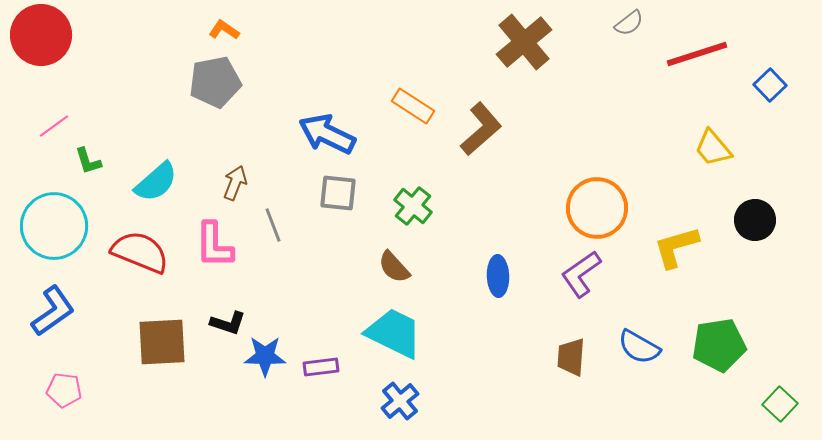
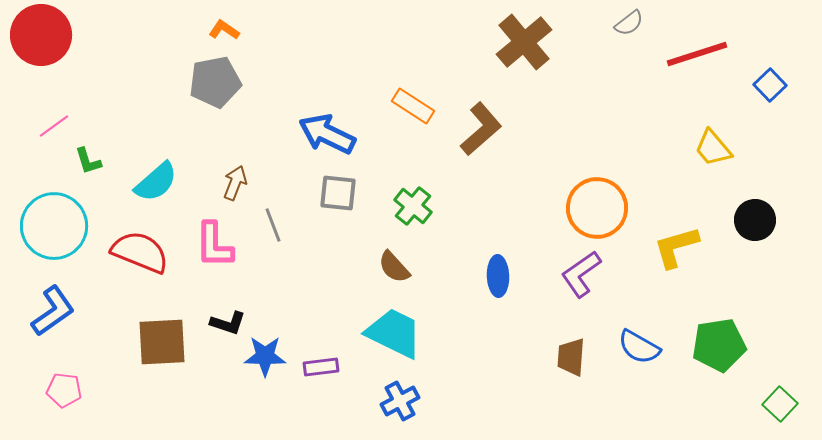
blue cross: rotated 12 degrees clockwise
